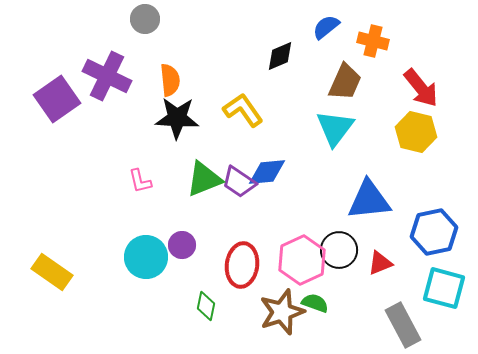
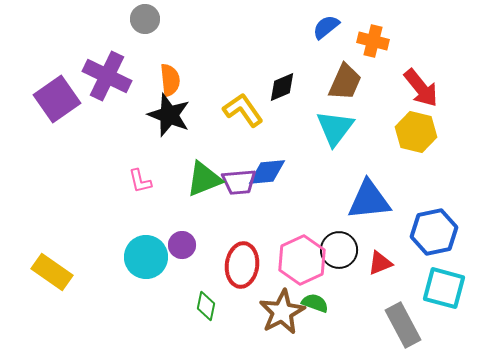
black diamond: moved 2 px right, 31 px down
black star: moved 8 px left, 3 px up; rotated 18 degrees clockwise
purple trapezoid: rotated 39 degrees counterclockwise
brown star: rotated 9 degrees counterclockwise
